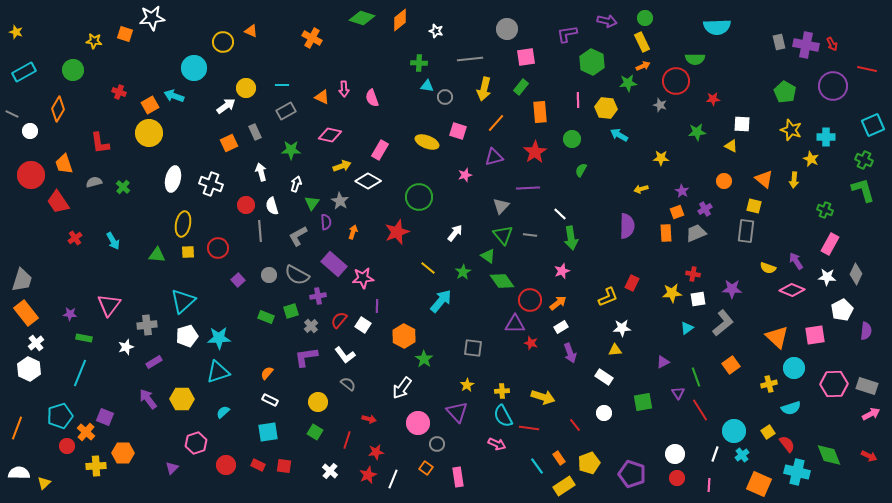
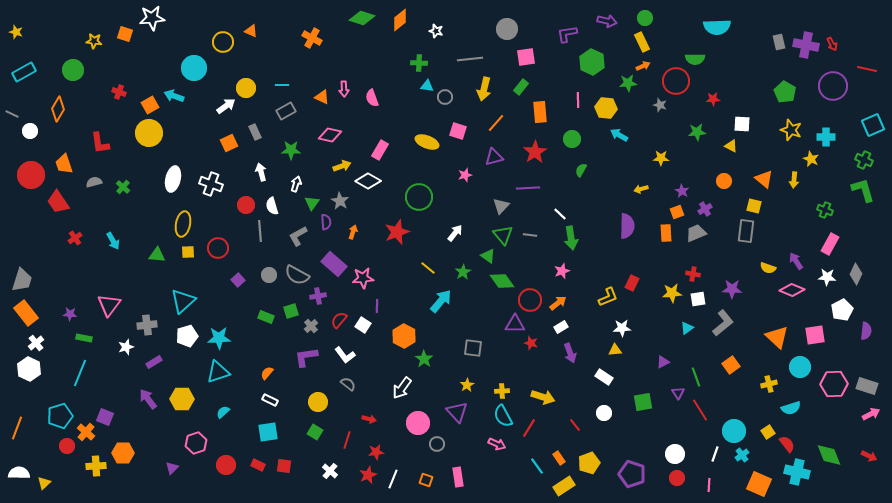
cyan circle at (794, 368): moved 6 px right, 1 px up
red line at (529, 428): rotated 66 degrees counterclockwise
orange square at (426, 468): moved 12 px down; rotated 16 degrees counterclockwise
